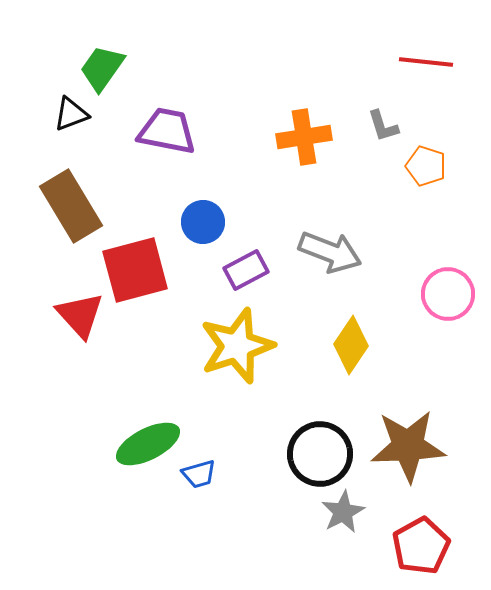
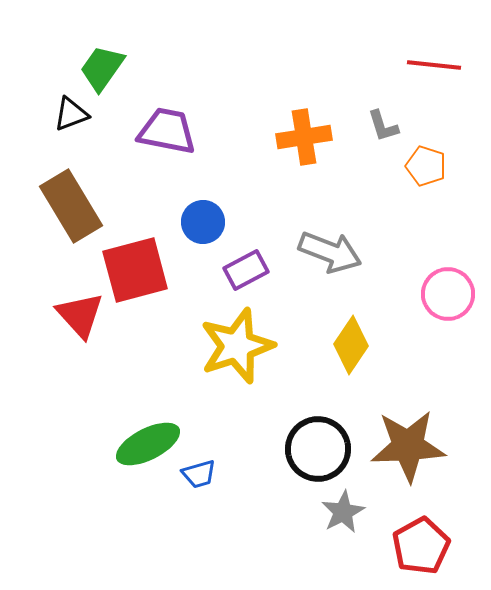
red line: moved 8 px right, 3 px down
black circle: moved 2 px left, 5 px up
